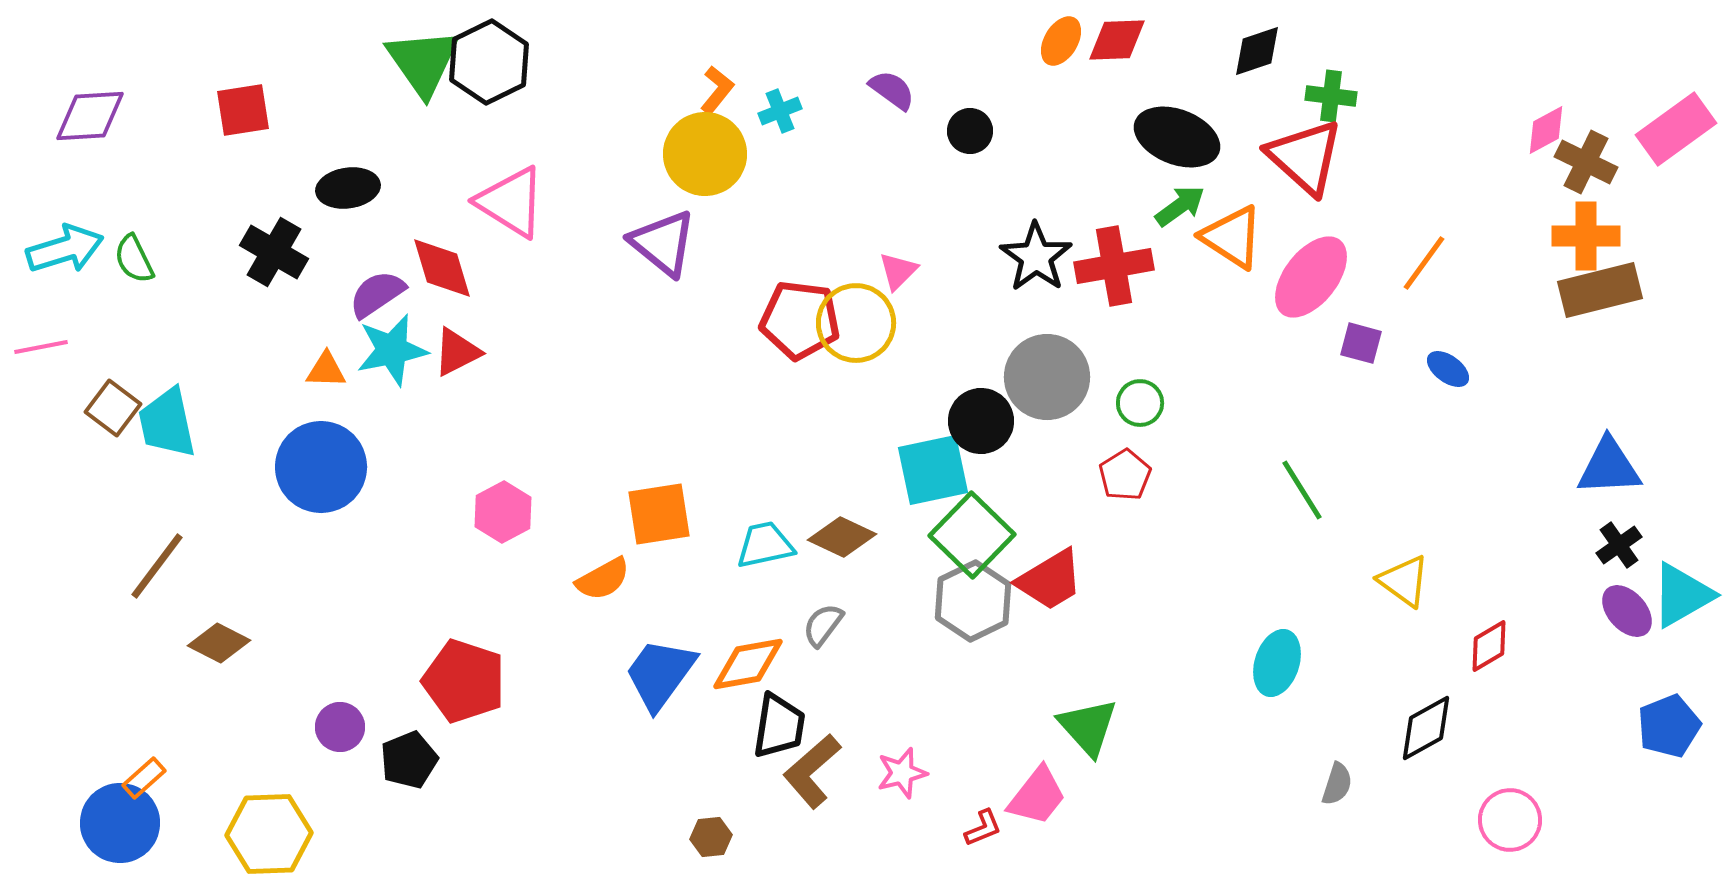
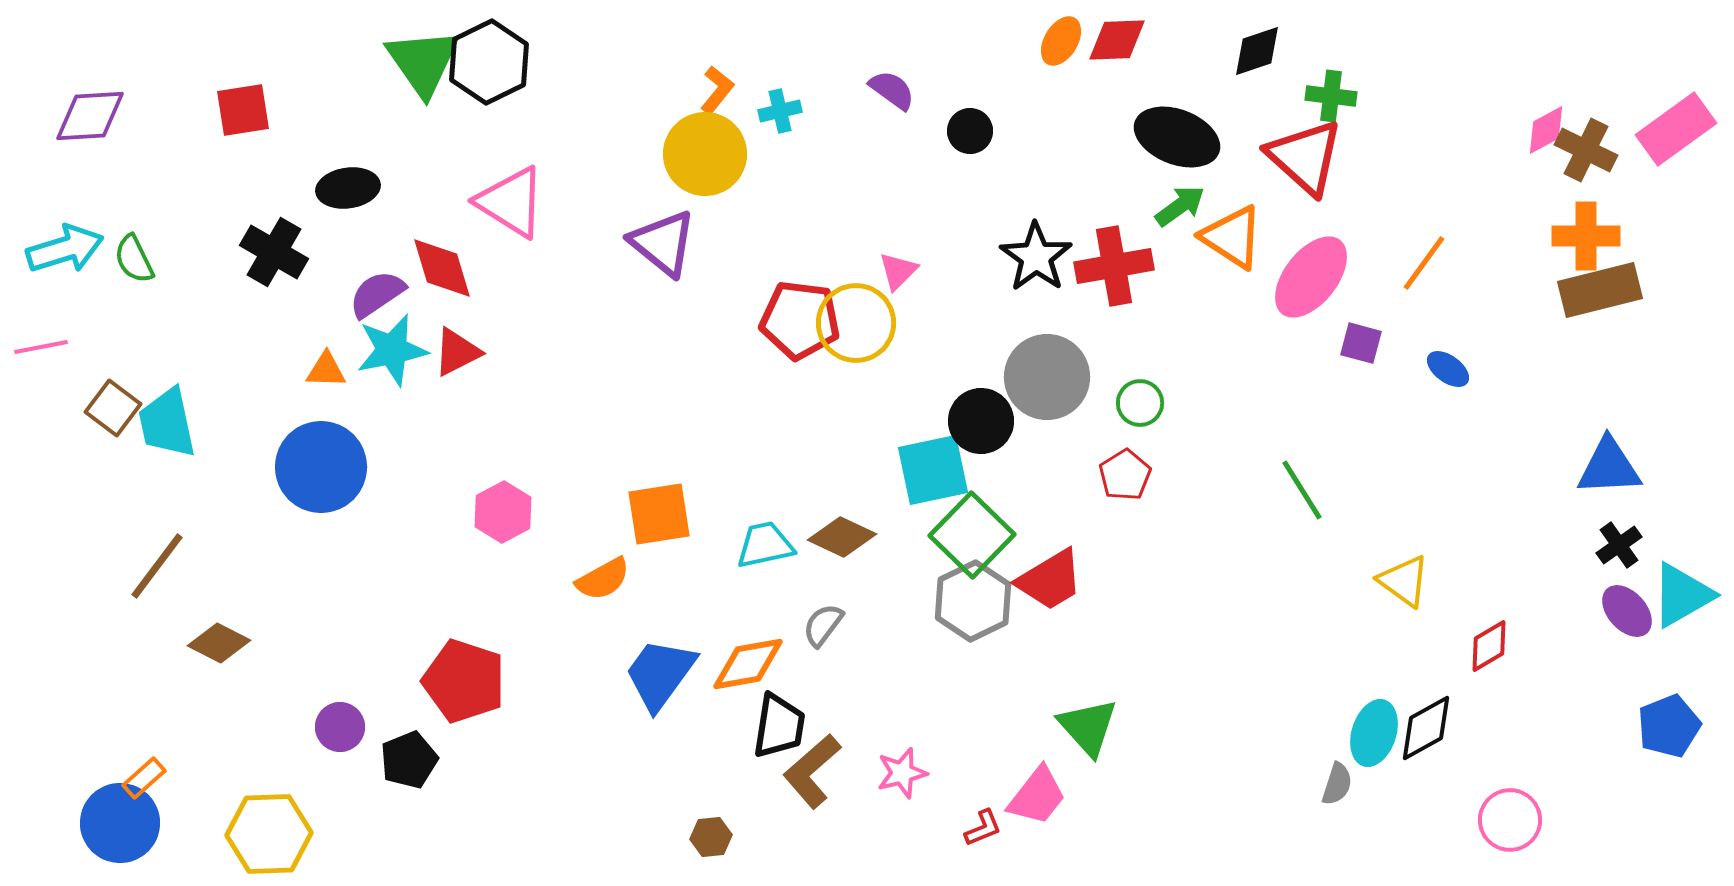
cyan cross at (780, 111): rotated 9 degrees clockwise
brown cross at (1586, 162): moved 12 px up
cyan ellipse at (1277, 663): moved 97 px right, 70 px down
